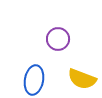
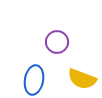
purple circle: moved 1 px left, 3 px down
